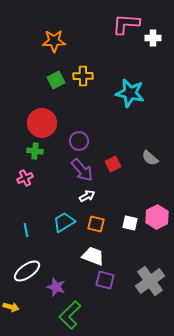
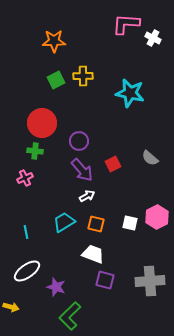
white cross: rotated 28 degrees clockwise
cyan line: moved 2 px down
white trapezoid: moved 2 px up
gray cross: rotated 32 degrees clockwise
green L-shape: moved 1 px down
